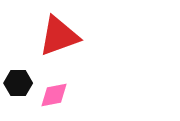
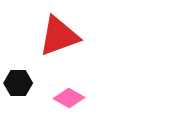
pink diamond: moved 15 px right, 3 px down; rotated 40 degrees clockwise
